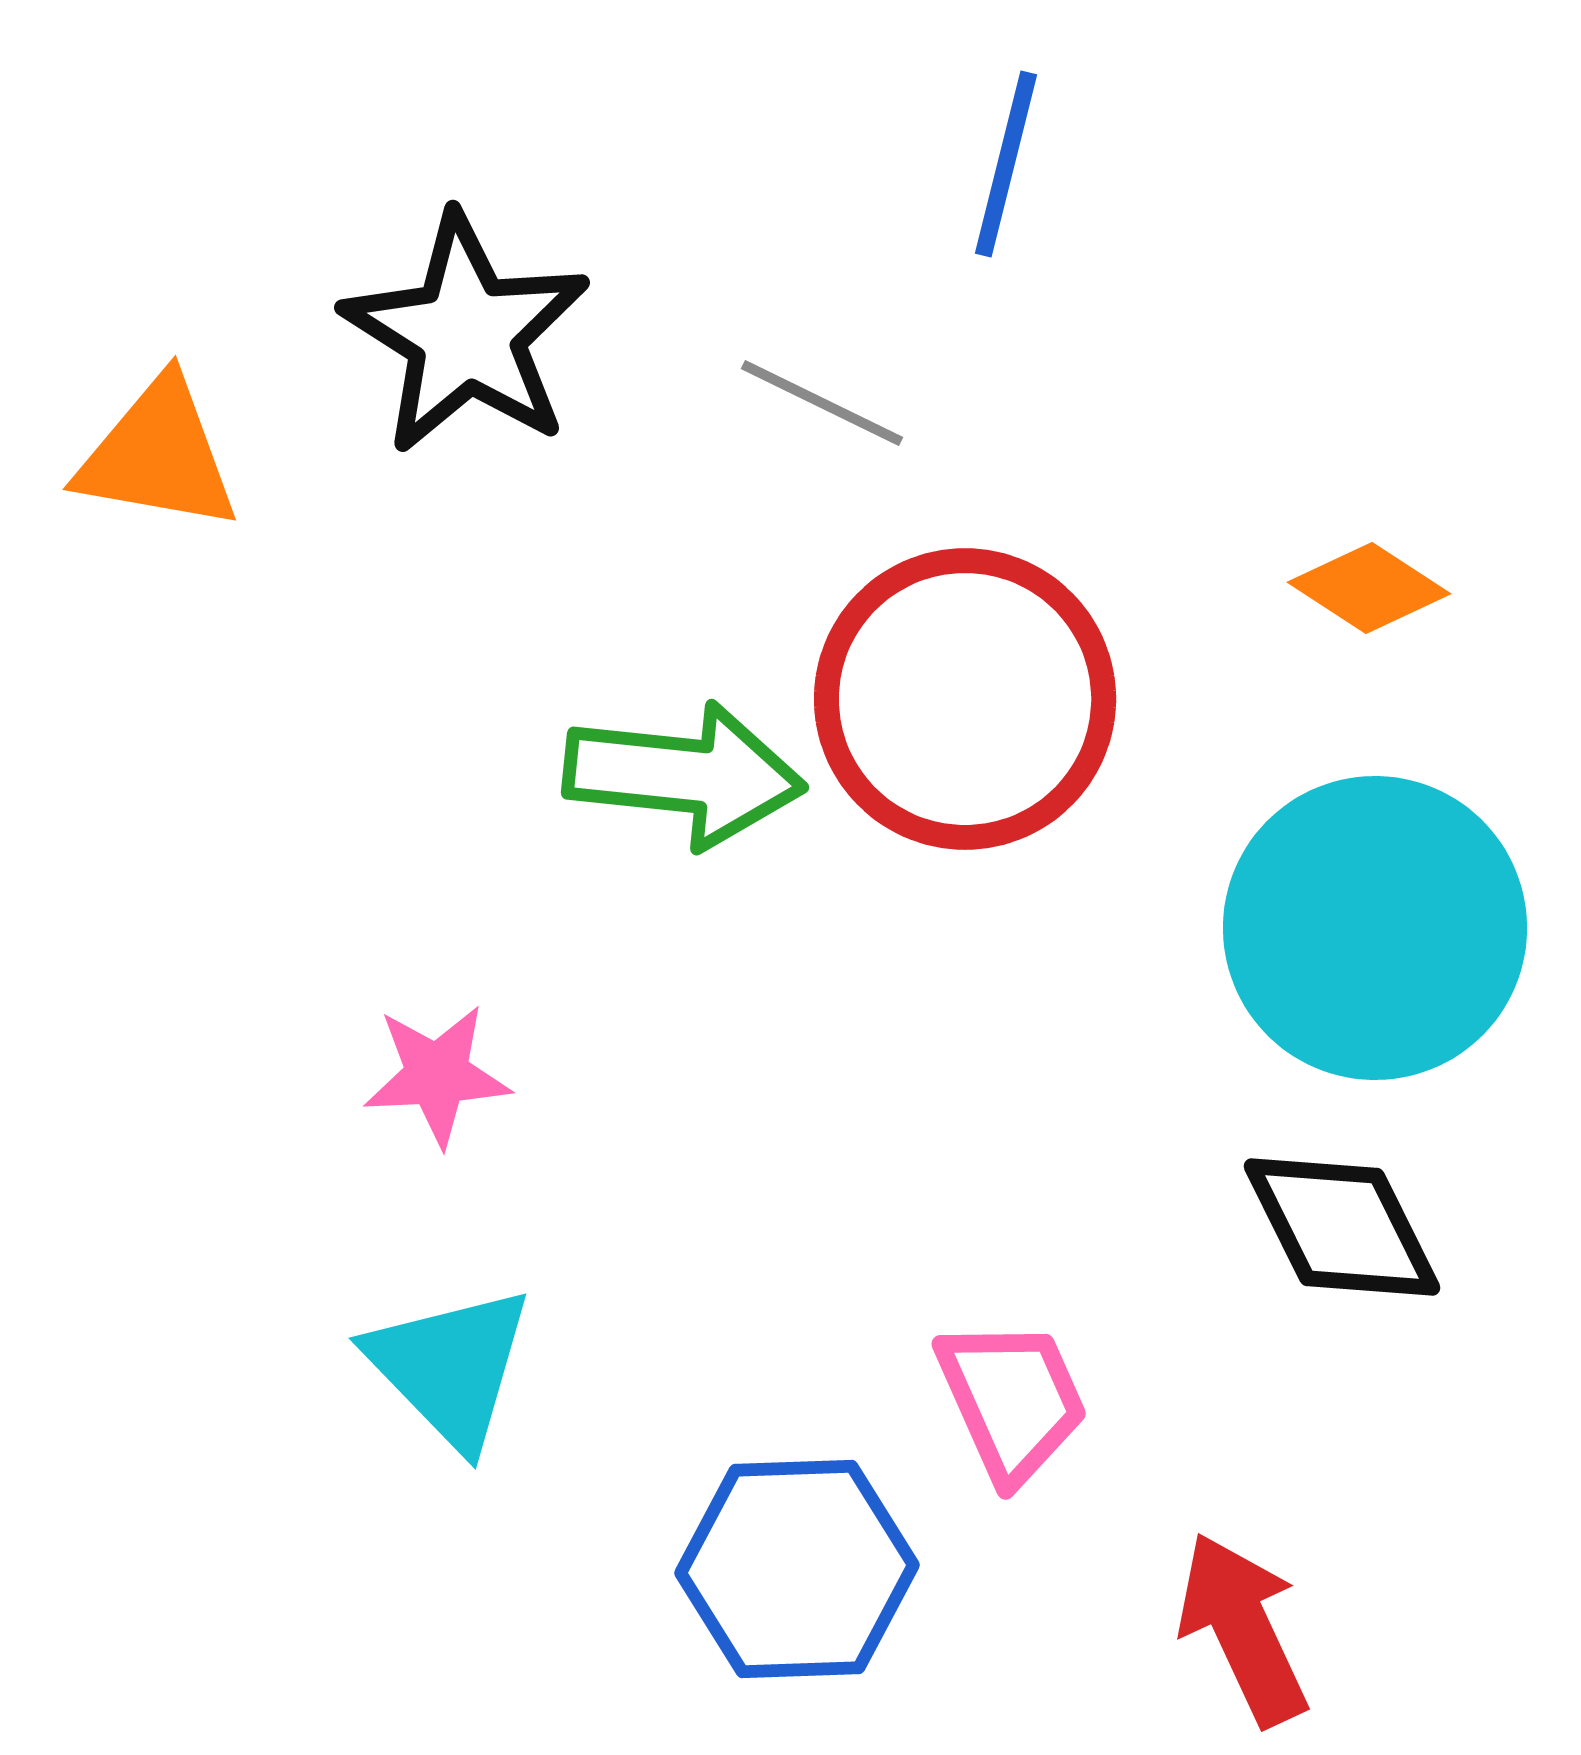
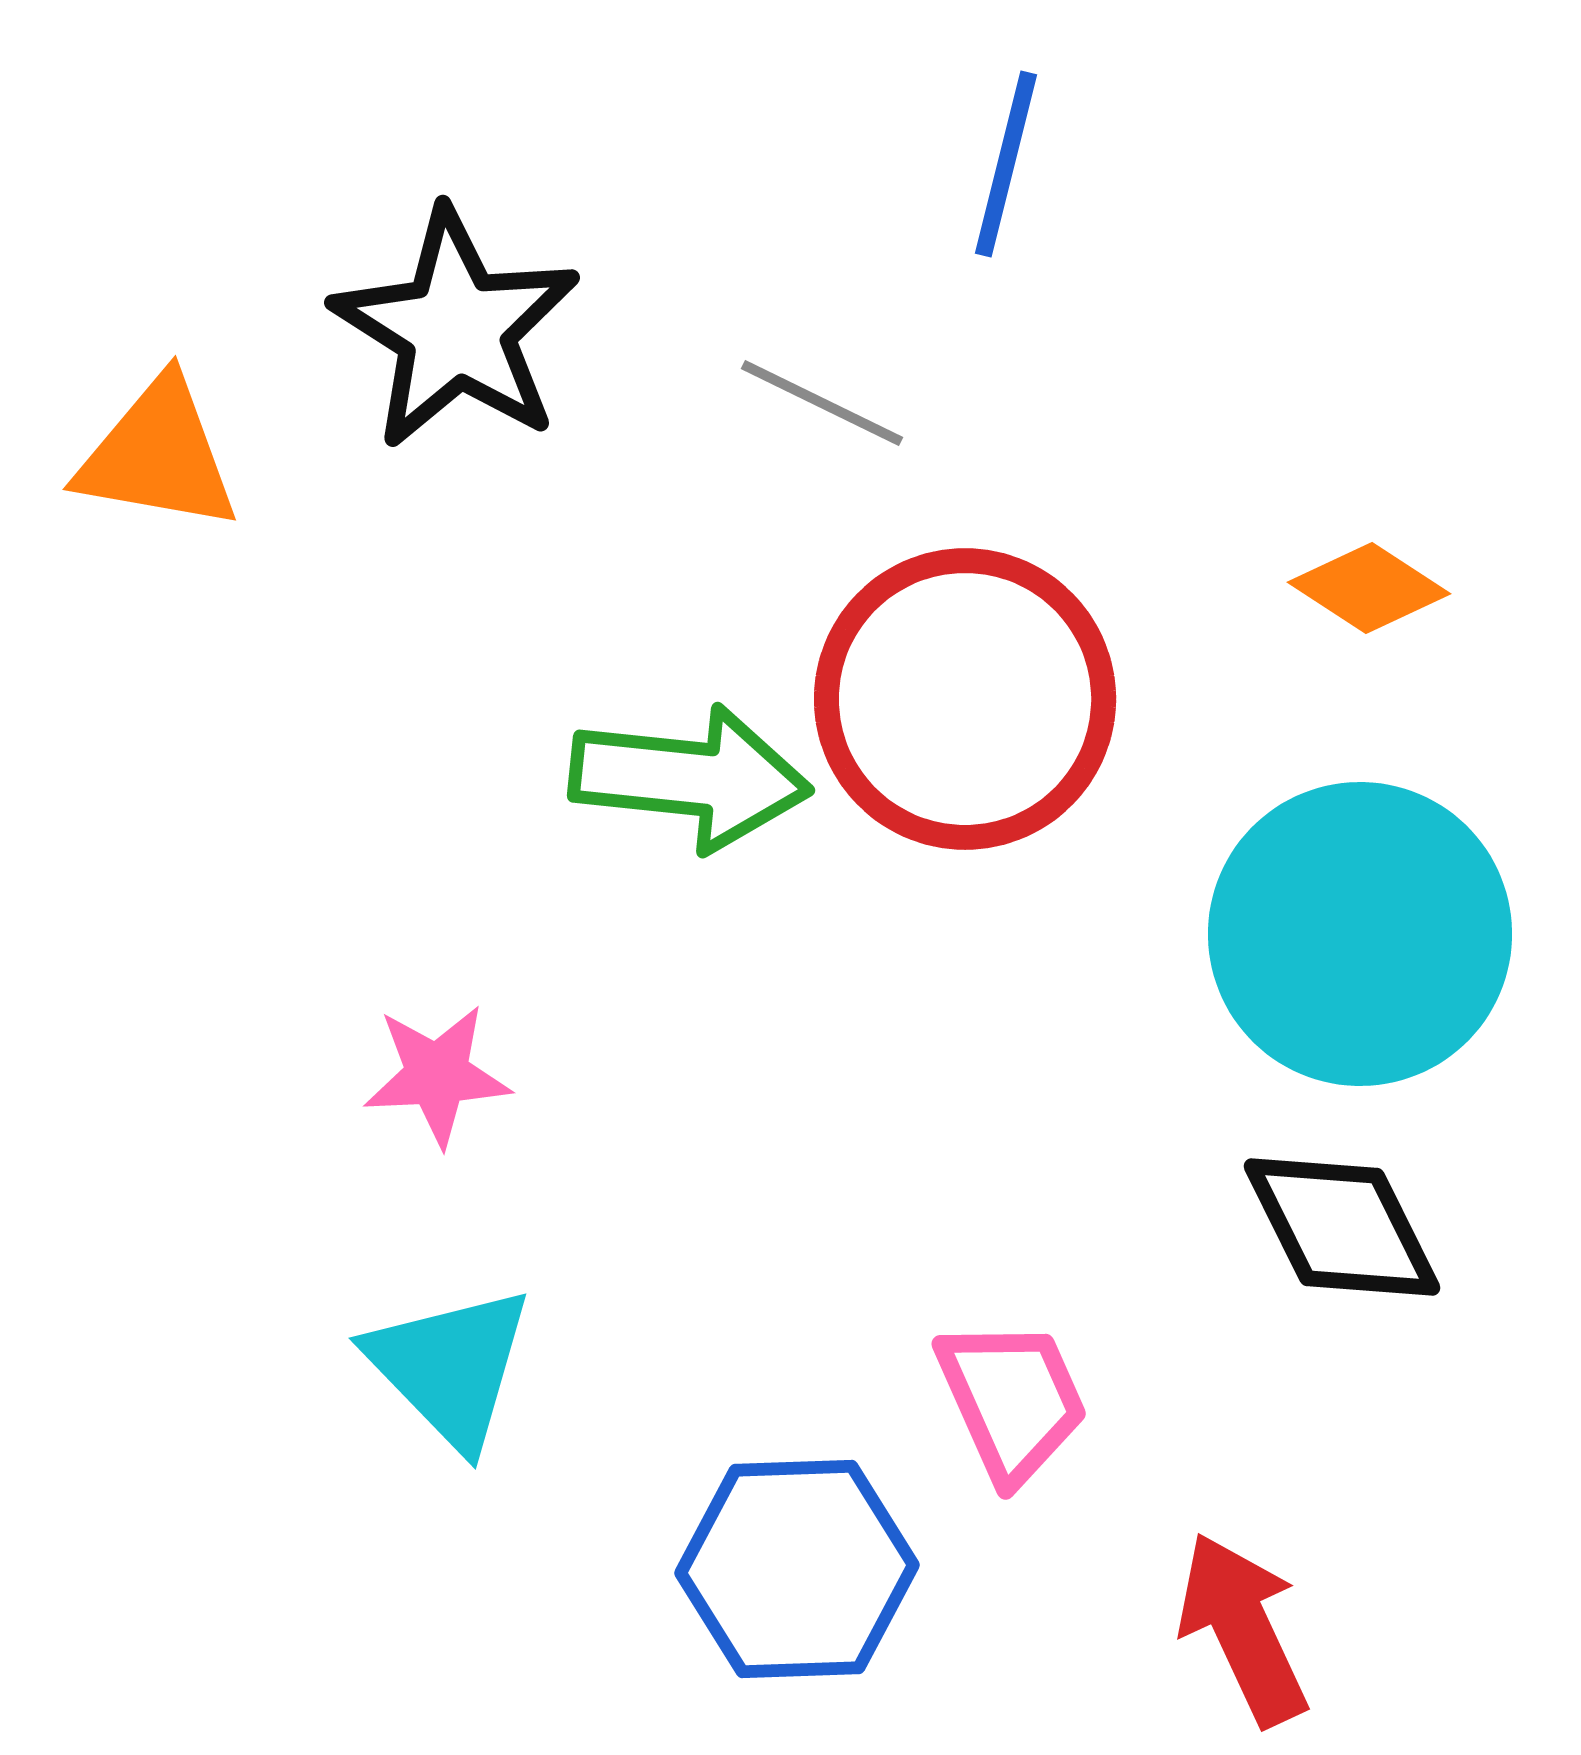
black star: moved 10 px left, 5 px up
green arrow: moved 6 px right, 3 px down
cyan circle: moved 15 px left, 6 px down
